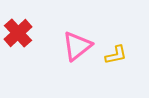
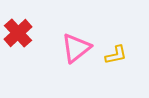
pink triangle: moved 1 px left, 2 px down
